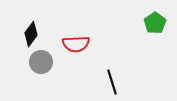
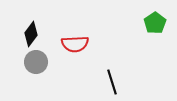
red semicircle: moved 1 px left
gray circle: moved 5 px left
